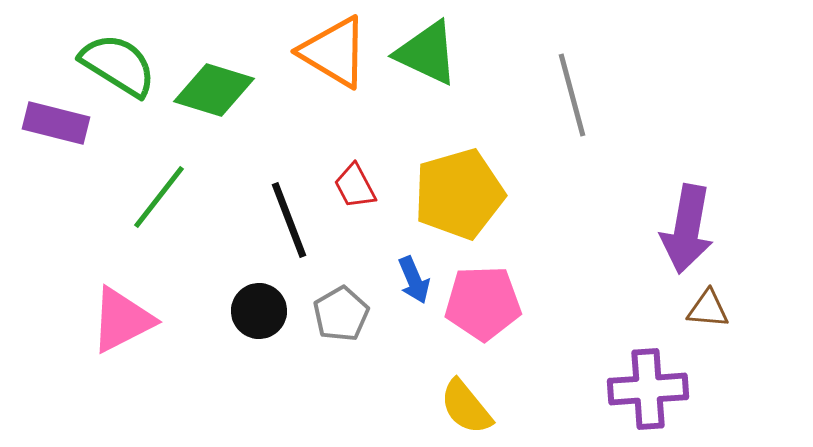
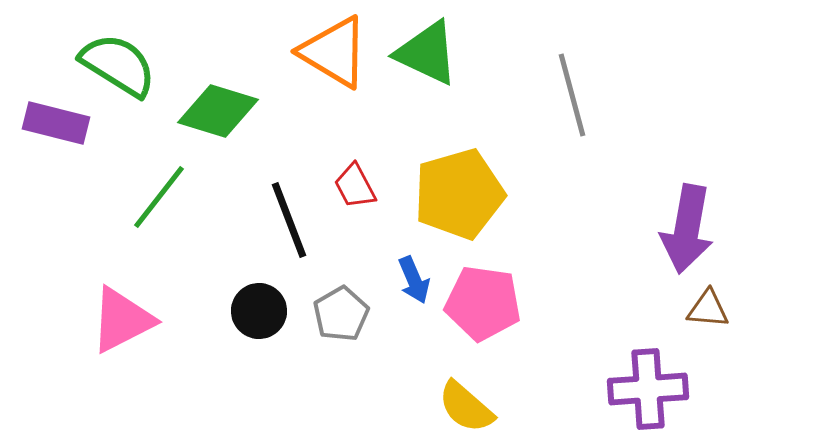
green diamond: moved 4 px right, 21 px down
pink pentagon: rotated 10 degrees clockwise
yellow semicircle: rotated 10 degrees counterclockwise
